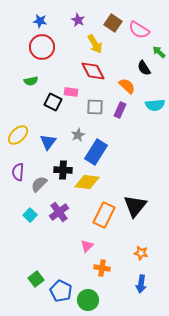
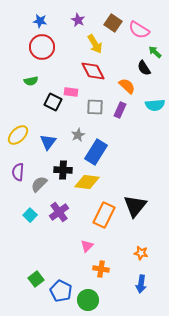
green arrow: moved 4 px left
orange cross: moved 1 px left, 1 px down
